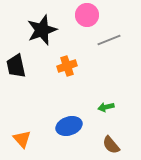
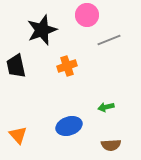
orange triangle: moved 4 px left, 4 px up
brown semicircle: rotated 54 degrees counterclockwise
